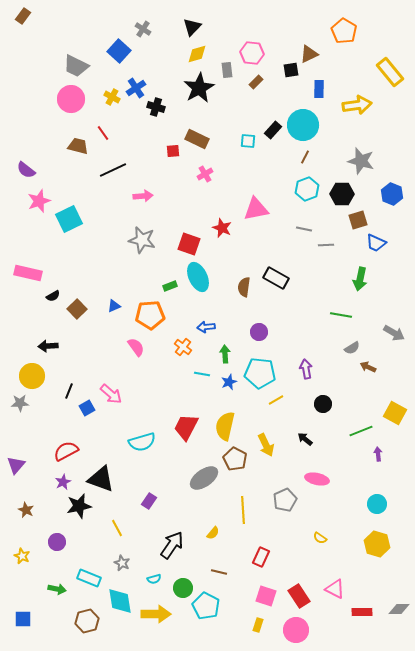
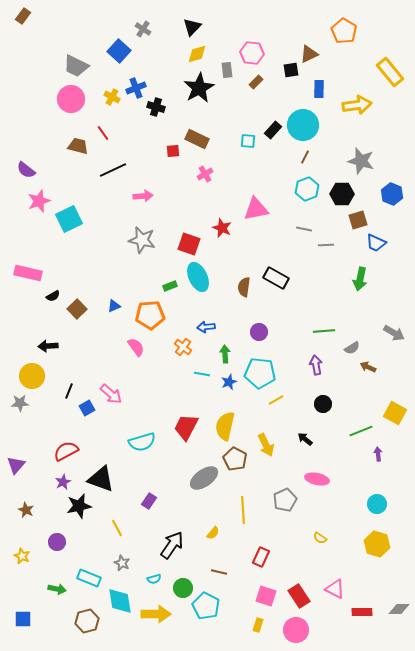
blue cross at (136, 88): rotated 12 degrees clockwise
green line at (341, 315): moved 17 px left, 16 px down; rotated 15 degrees counterclockwise
purple arrow at (306, 369): moved 10 px right, 4 px up
